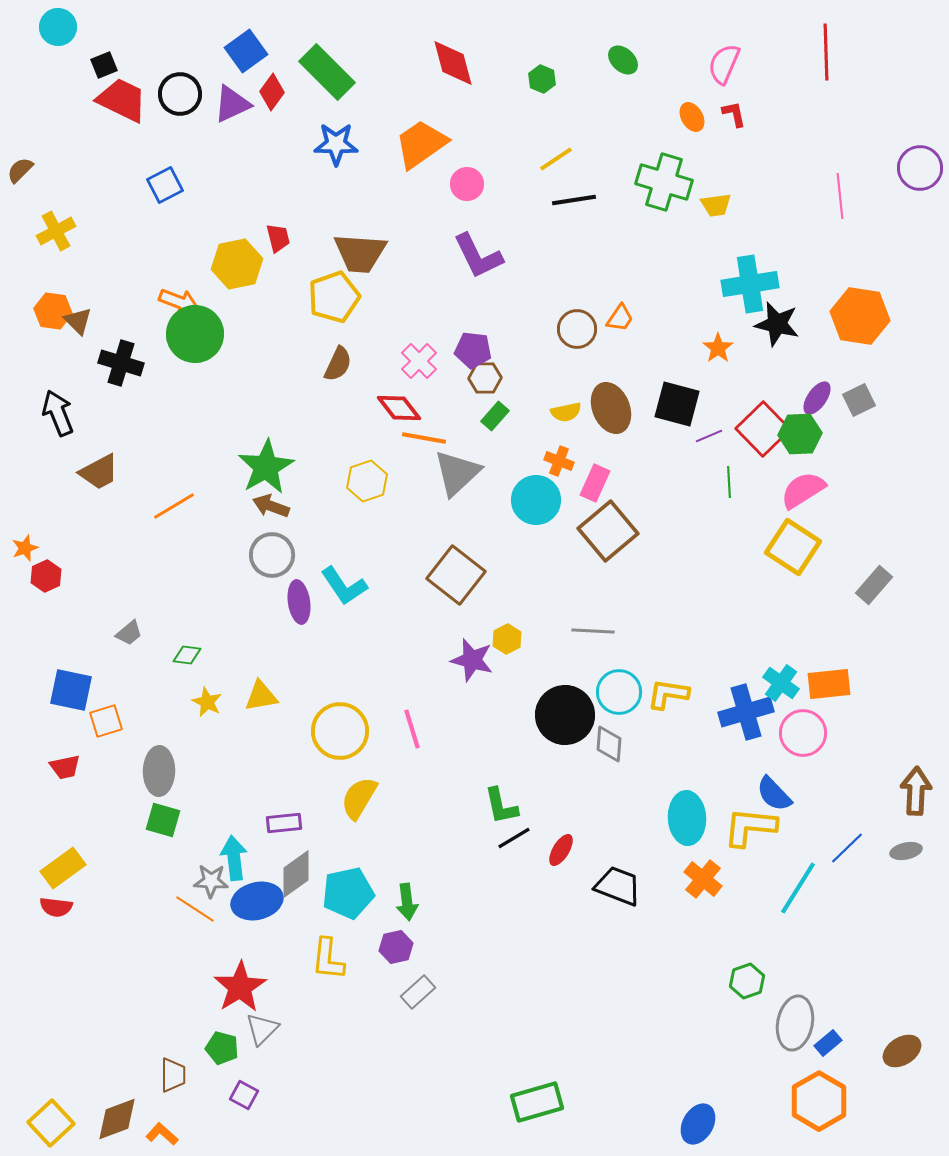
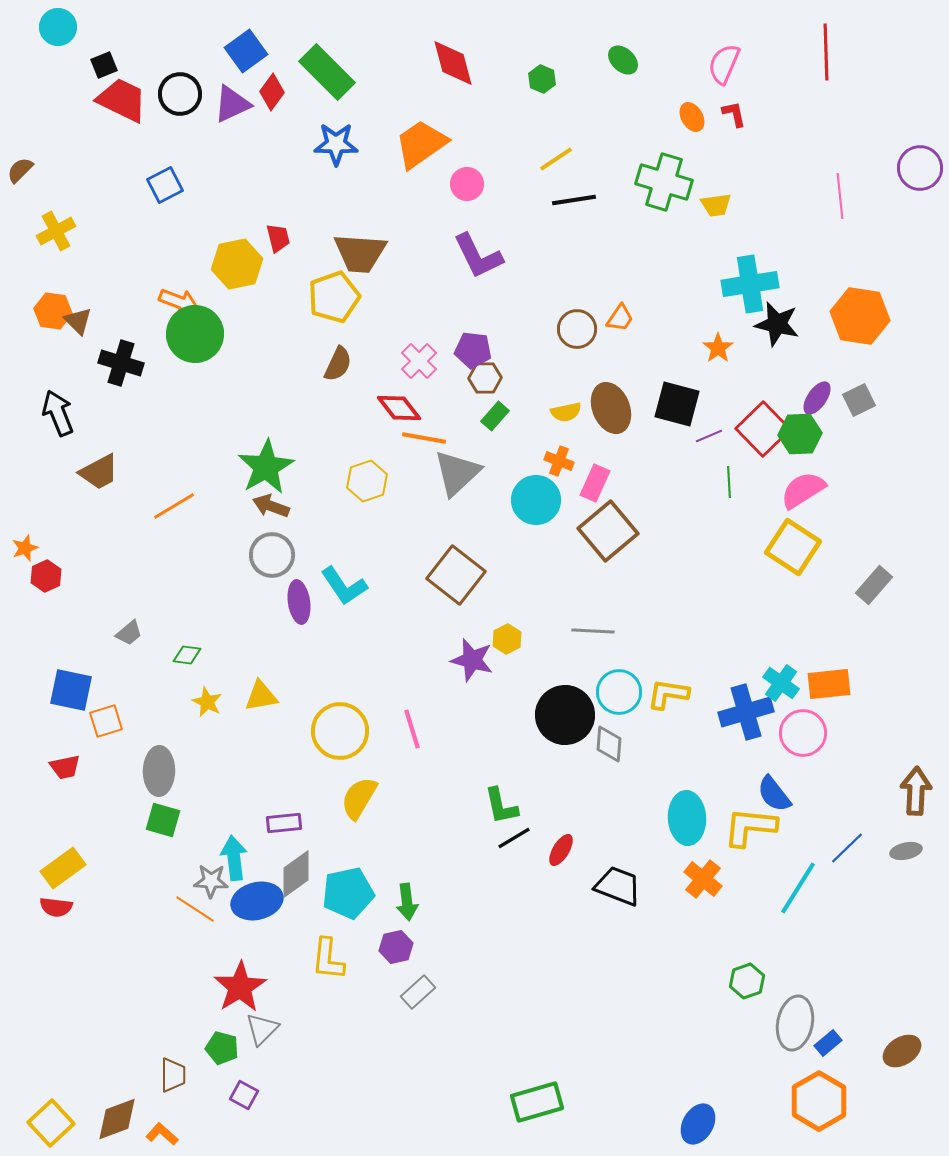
blue semicircle at (774, 794): rotated 6 degrees clockwise
